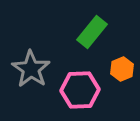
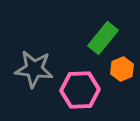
green rectangle: moved 11 px right, 6 px down
gray star: moved 3 px right; rotated 27 degrees counterclockwise
